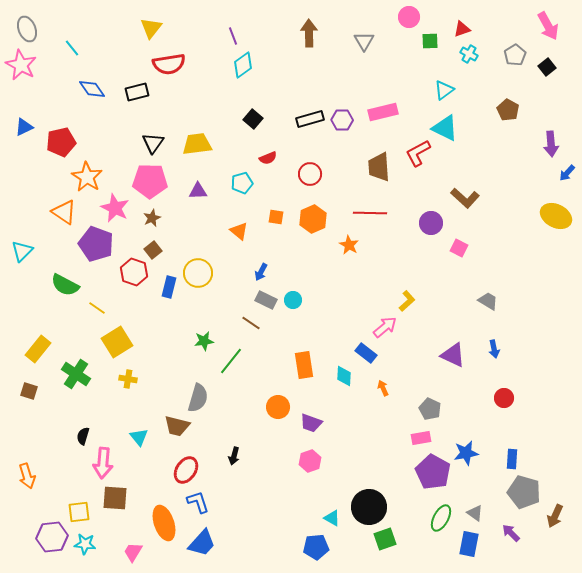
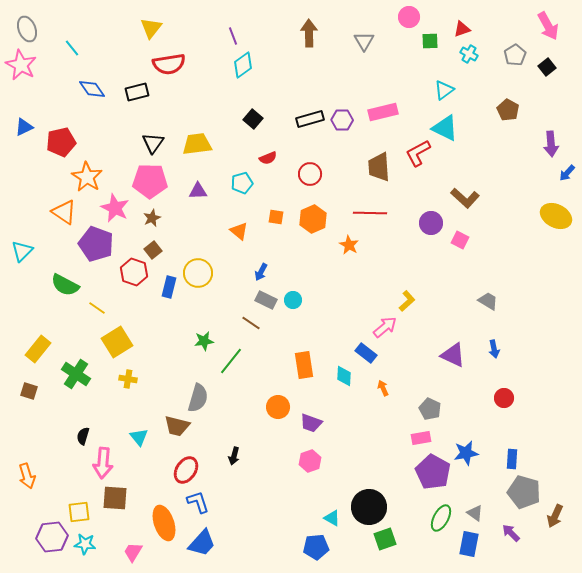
pink square at (459, 248): moved 1 px right, 8 px up
